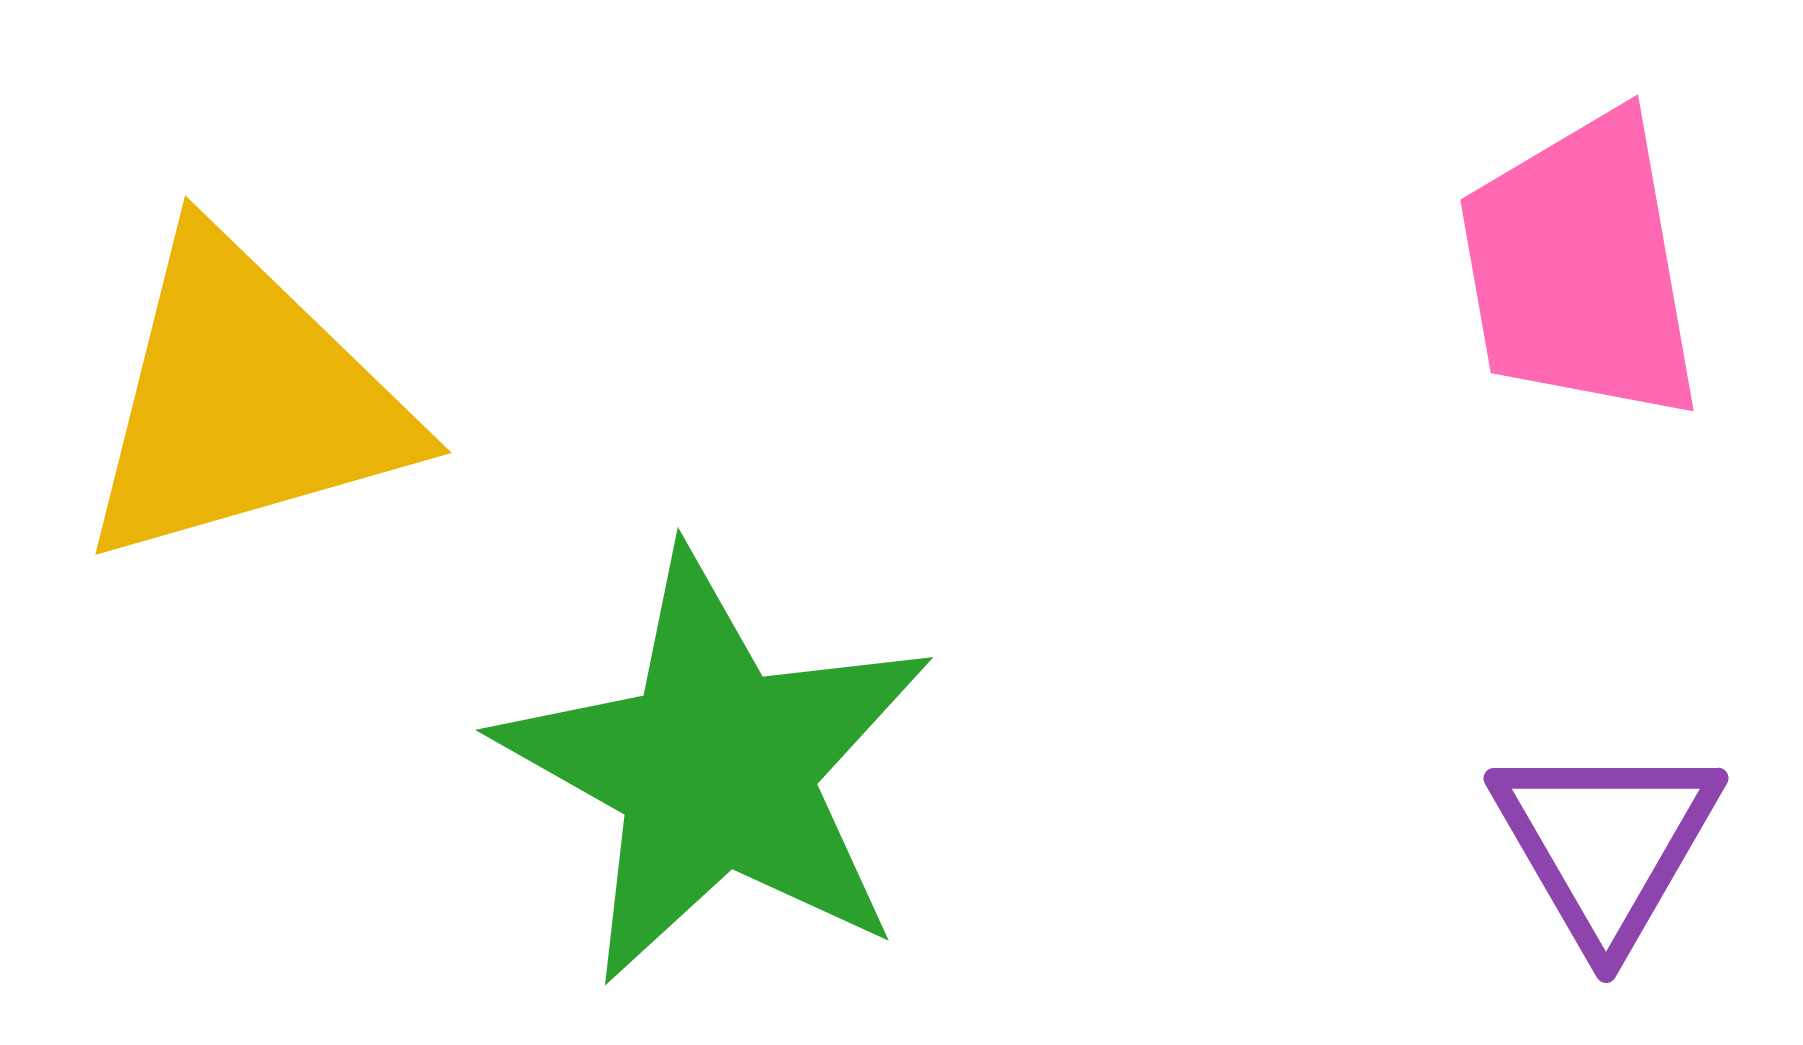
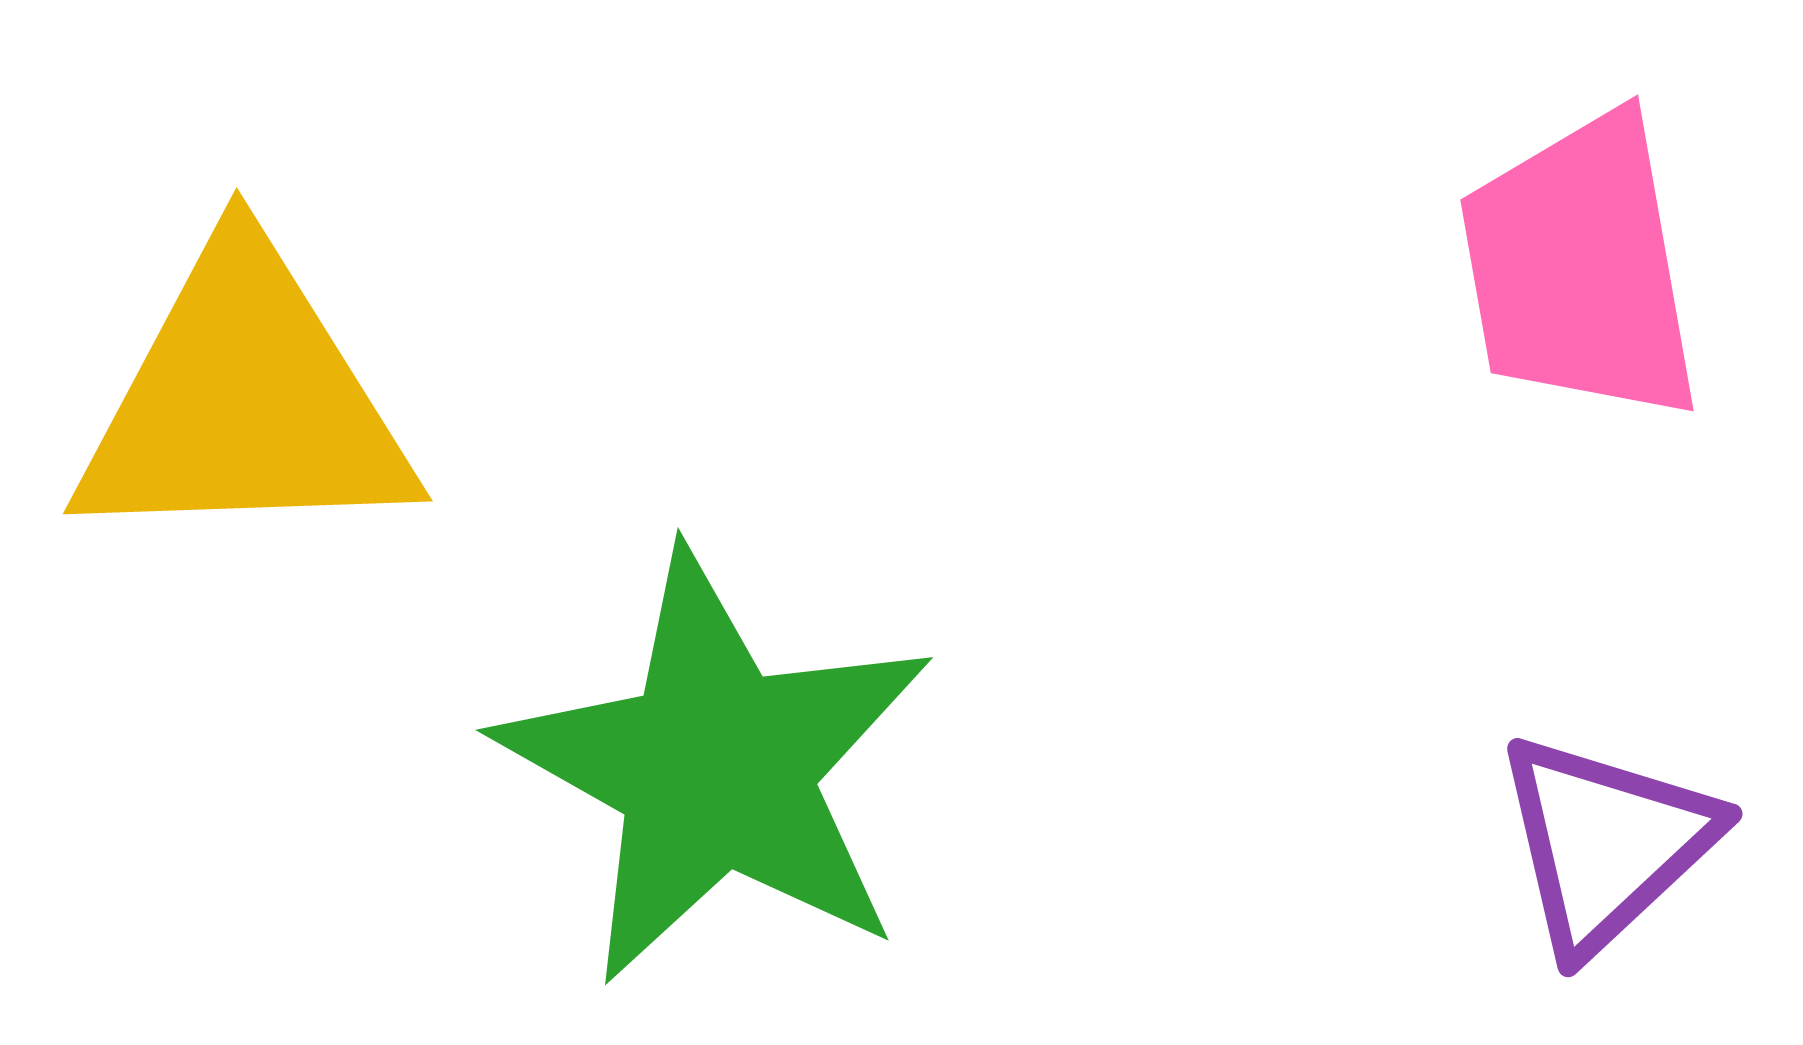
yellow triangle: rotated 14 degrees clockwise
purple triangle: rotated 17 degrees clockwise
